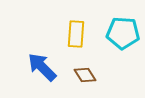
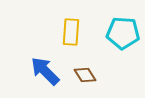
yellow rectangle: moved 5 px left, 2 px up
blue arrow: moved 3 px right, 4 px down
